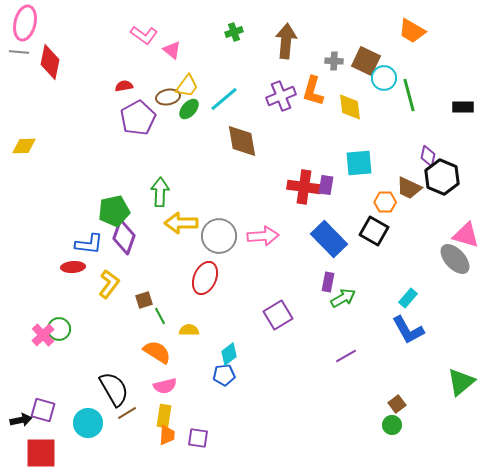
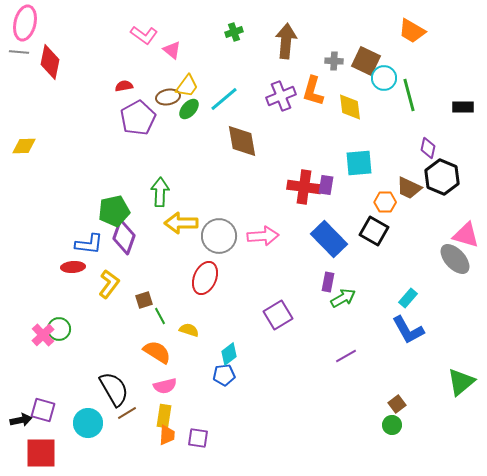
purple diamond at (428, 156): moved 8 px up
yellow semicircle at (189, 330): rotated 18 degrees clockwise
